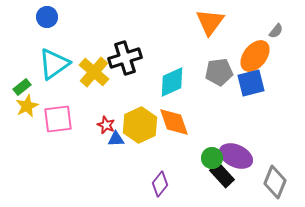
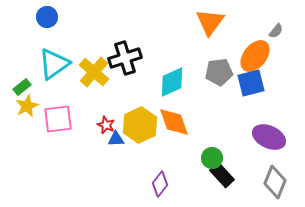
purple ellipse: moved 33 px right, 19 px up
